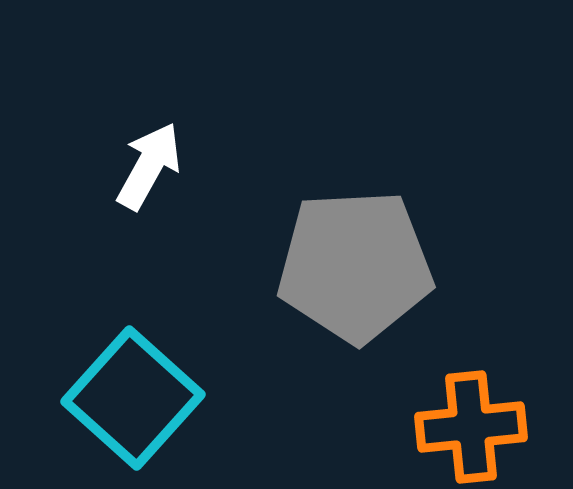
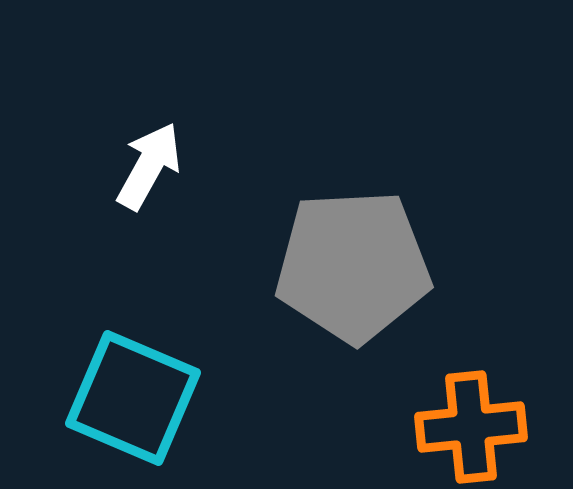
gray pentagon: moved 2 px left
cyan square: rotated 19 degrees counterclockwise
